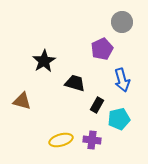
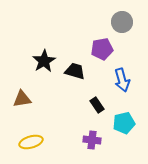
purple pentagon: rotated 15 degrees clockwise
black trapezoid: moved 12 px up
brown triangle: moved 2 px up; rotated 24 degrees counterclockwise
black rectangle: rotated 63 degrees counterclockwise
cyan pentagon: moved 5 px right, 4 px down
yellow ellipse: moved 30 px left, 2 px down
